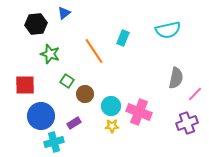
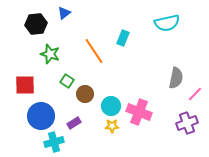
cyan semicircle: moved 1 px left, 7 px up
